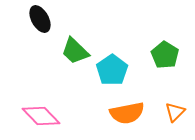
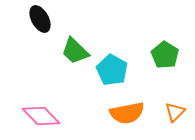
cyan pentagon: rotated 8 degrees counterclockwise
